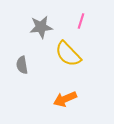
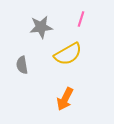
pink line: moved 2 px up
yellow semicircle: rotated 76 degrees counterclockwise
orange arrow: rotated 40 degrees counterclockwise
